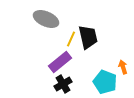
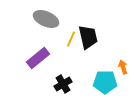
purple rectangle: moved 22 px left, 4 px up
cyan pentagon: rotated 20 degrees counterclockwise
